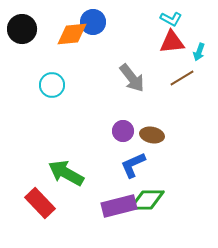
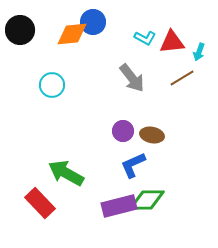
cyan L-shape: moved 26 px left, 19 px down
black circle: moved 2 px left, 1 px down
